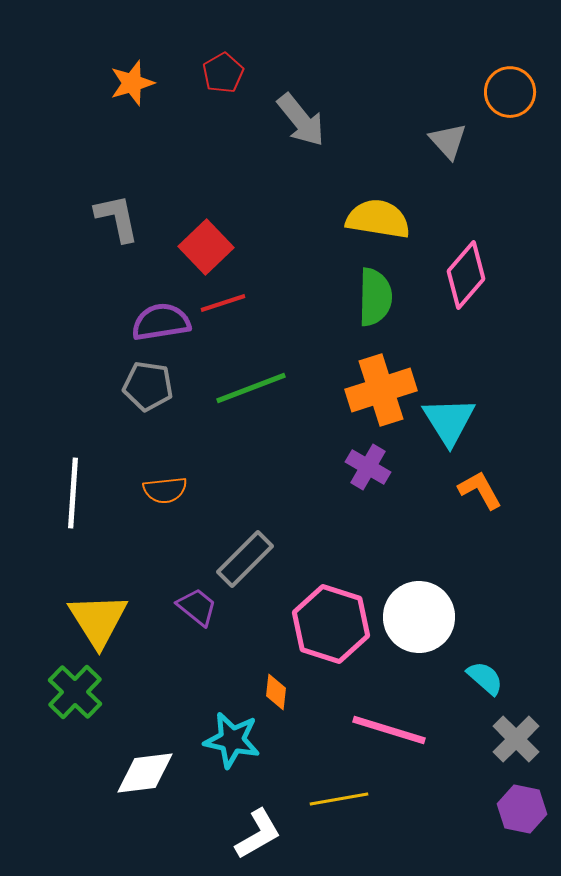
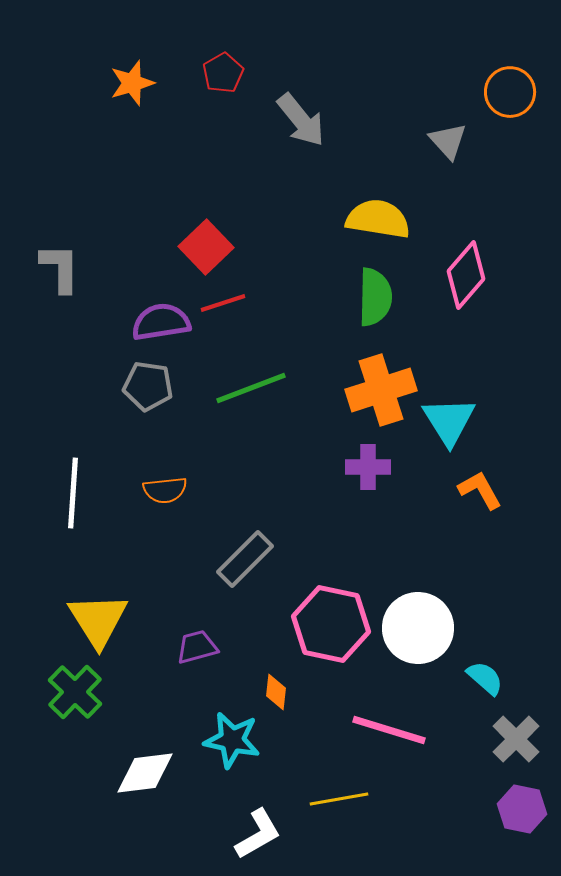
gray L-shape: moved 57 px left, 50 px down; rotated 12 degrees clockwise
purple cross: rotated 30 degrees counterclockwise
purple trapezoid: moved 40 px down; rotated 54 degrees counterclockwise
white circle: moved 1 px left, 11 px down
pink hexagon: rotated 6 degrees counterclockwise
